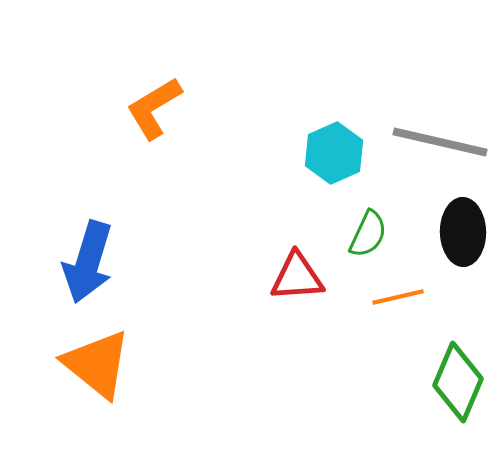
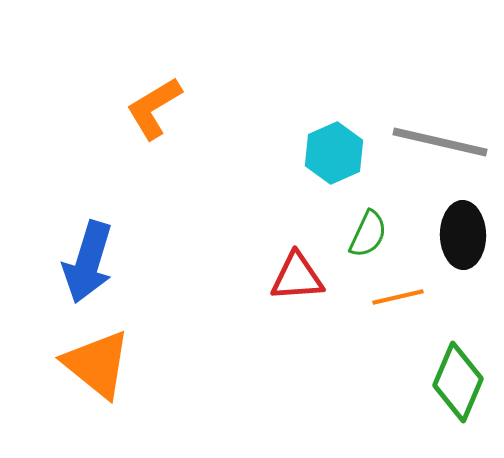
black ellipse: moved 3 px down
